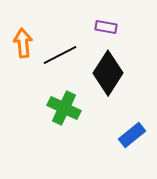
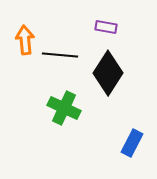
orange arrow: moved 2 px right, 3 px up
black line: rotated 32 degrees clockwise
blue rectangle: moved 8 px down; rotated 24 degrees counterclockwise
